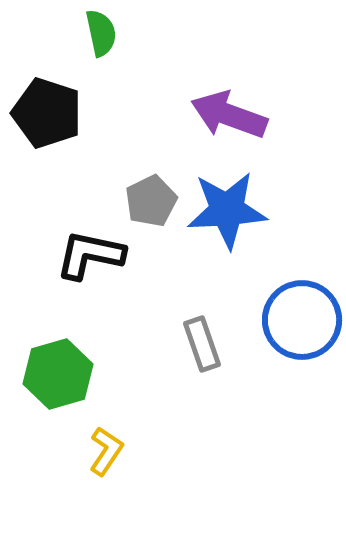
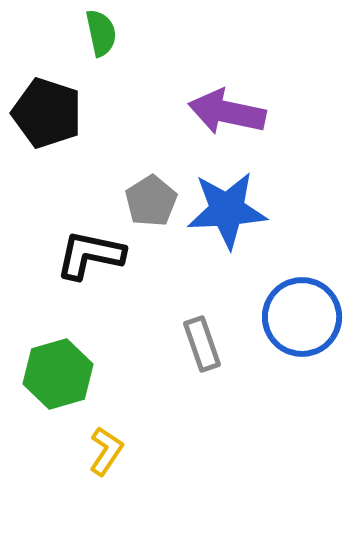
purple arrow: moved 2 px left, 3 px up; rotated 8 degrees counterclockwise
gray pentagon: rotated 6 degrees counterclockwise
blue circle: moved 3 px up
